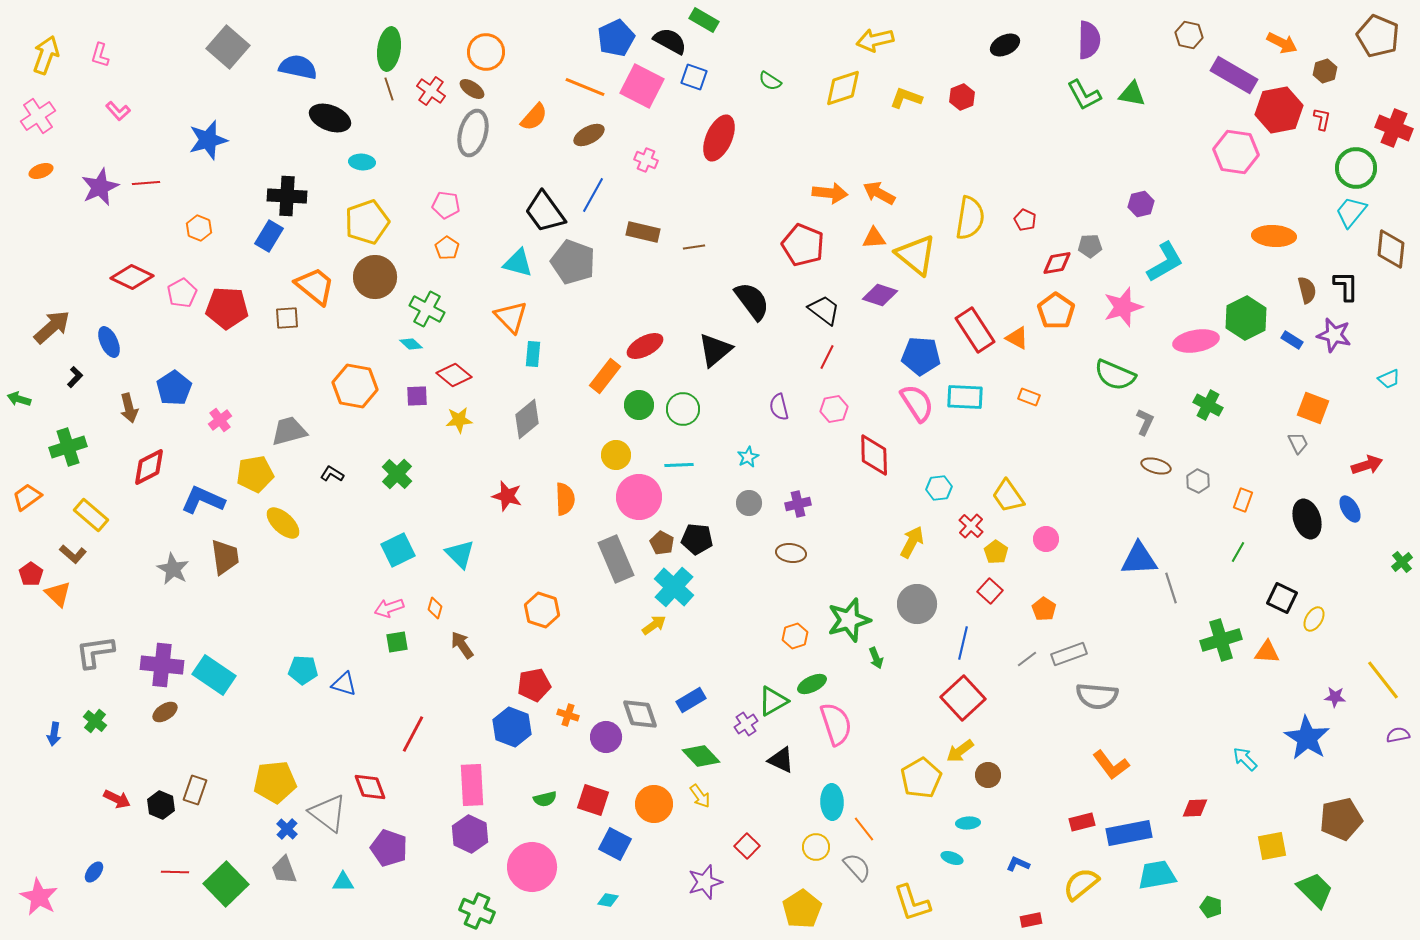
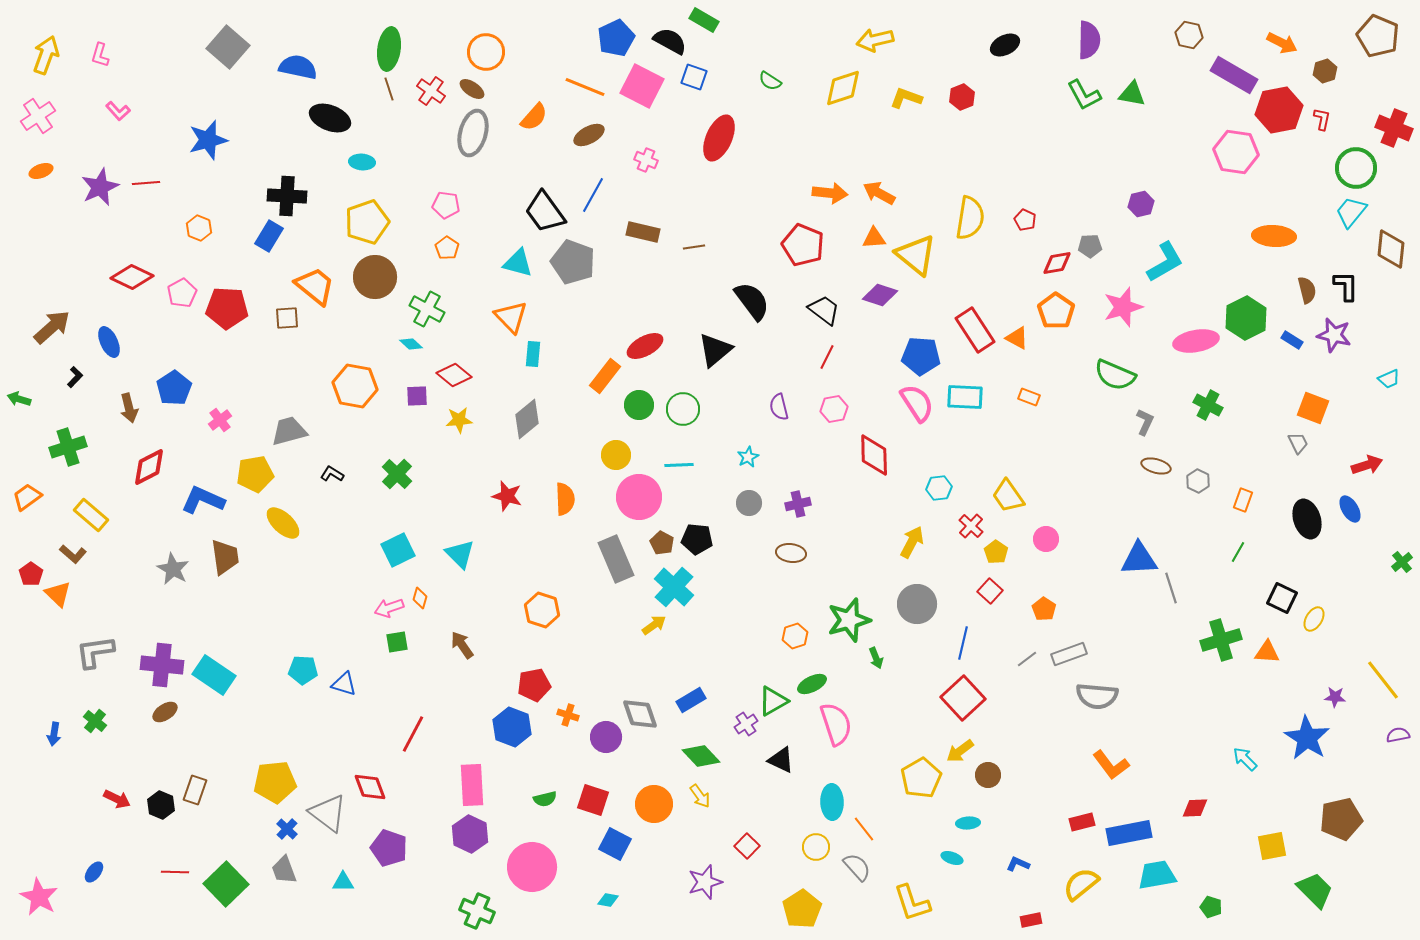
orange diamond at (435, 608): moved 15 px left, 10 px up
